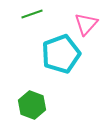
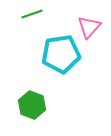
pink triangle: moved 3 px right, 3 px down
cyan pentagon: rotated 12 degrees clockwise
